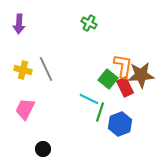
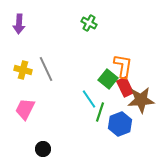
brown star: moved 25 px down
cyan line: rotated 30 degrees clockwise
